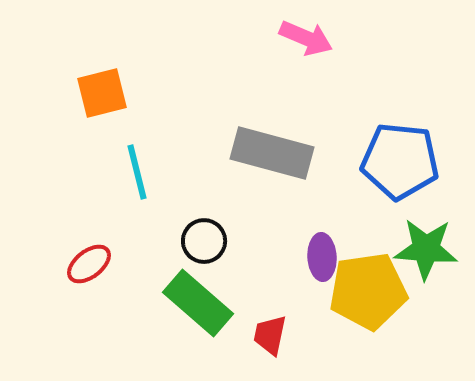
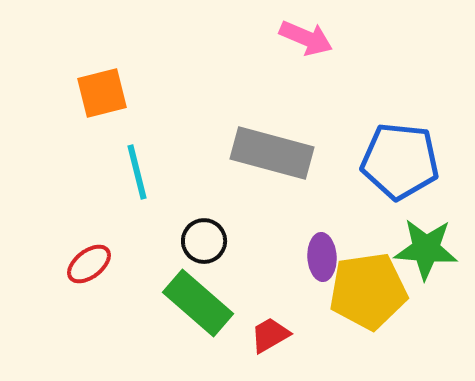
red trapezoid: rotated 48 degrees clockwise
